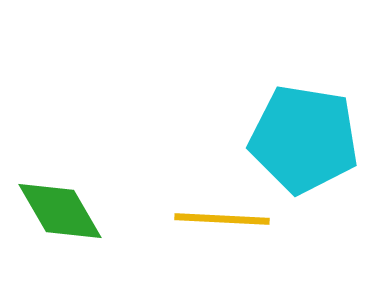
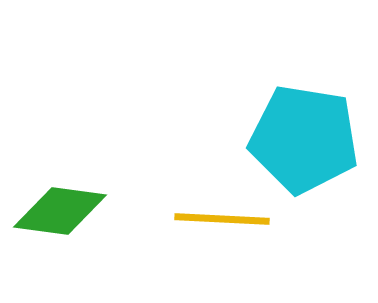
green diamond: rotated 52 degrees counterclockwise
